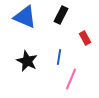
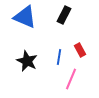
black rectangle: moved 3 px right
red rectangle: moved 5 px left, 12 px down
